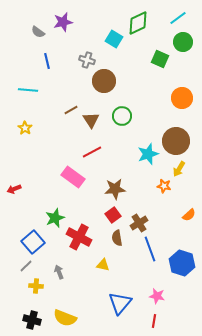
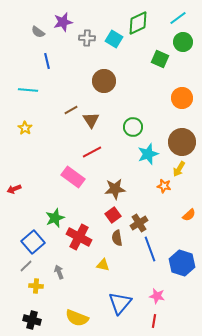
gray cross at (87, 60): moved 22 px up; rotated 14 degrees counterclockwise
green circle at (122, 116): moved 11 px right, 11 px down
brown circle at (176, 141): moved 6 px right, 1 px down
yellow semicircle at (65, 318): moved 12 px right
